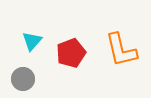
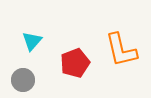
red pentagon: moved 4 px right, 10 px down
gray circle: moved 1 px down
